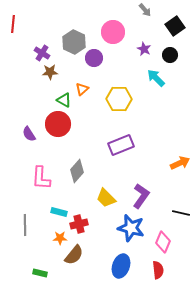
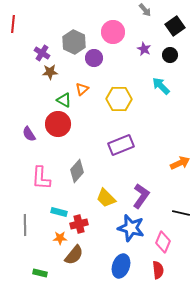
cyan arrow: moved 5 px right, 8 px down
